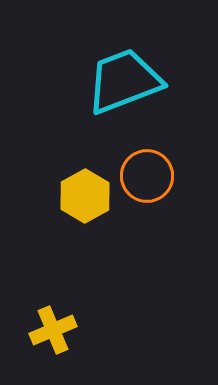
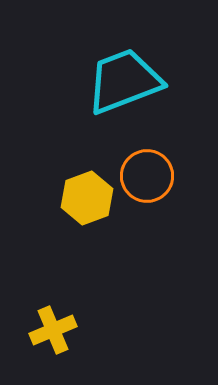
yellow hexagon: moved 2 px right, 2 px down; rotated 9 degrees clockwise
